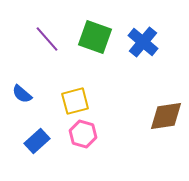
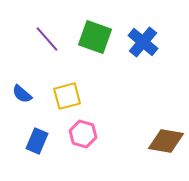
yellow square: moved 8 px left, 5 px up
brown diamond: moved 25 px down; rotated 18 degrees clockwise
blue rectangle: rotated 25 degrees counterclockwise
